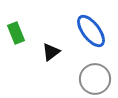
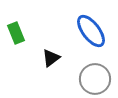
black triangle: moved 6 px down
